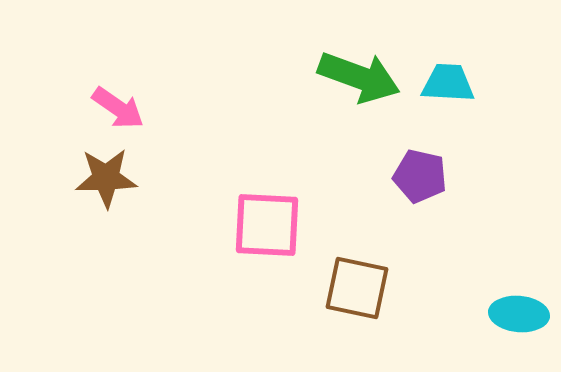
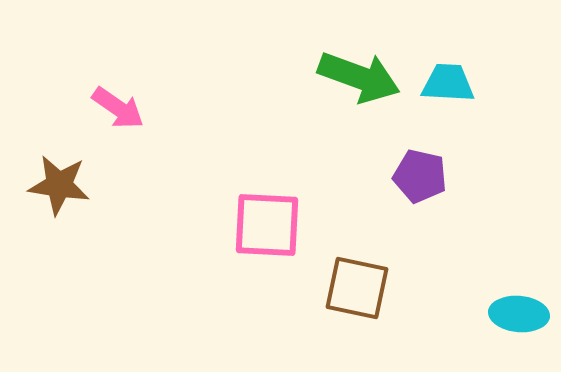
brown star: moved 47 px left, 7 px down; rotated 10 degrees clockwise
